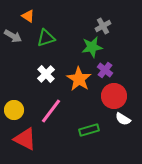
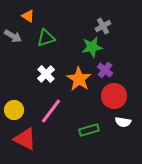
white semicircle: moved 3 px down; rotated 21 degrees counterclockwise
